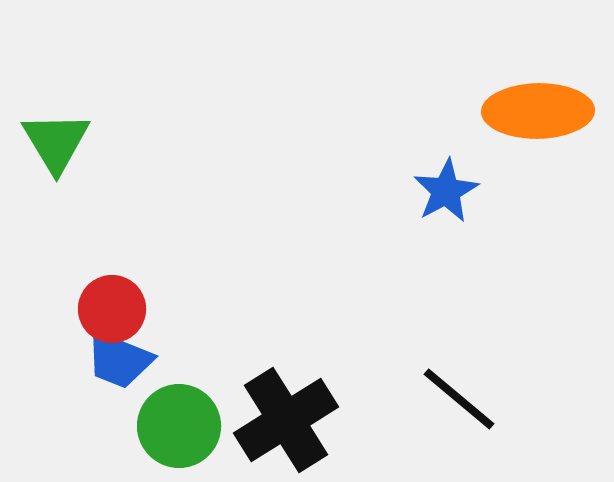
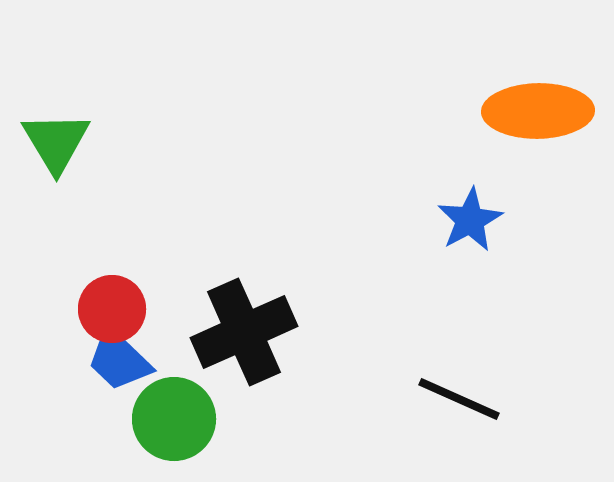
blue star: moved 24 px right, 29 px down
blue trapezoid: rotated 22 degrees clockwise
black line: rotated 16 degrees counterclockwise
black cross: moved 42 px left, 88 px up; rotated 8 degrees clockwise
green circle: moved 5 px left, 7 px up
